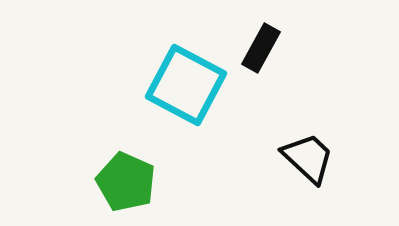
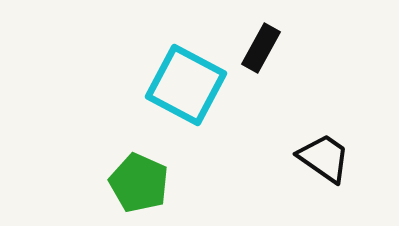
black trapezoid: moved 16 px right; rotated 8 degrees counterclockwise
green pentagon: moved 13 px right, 1 px down
